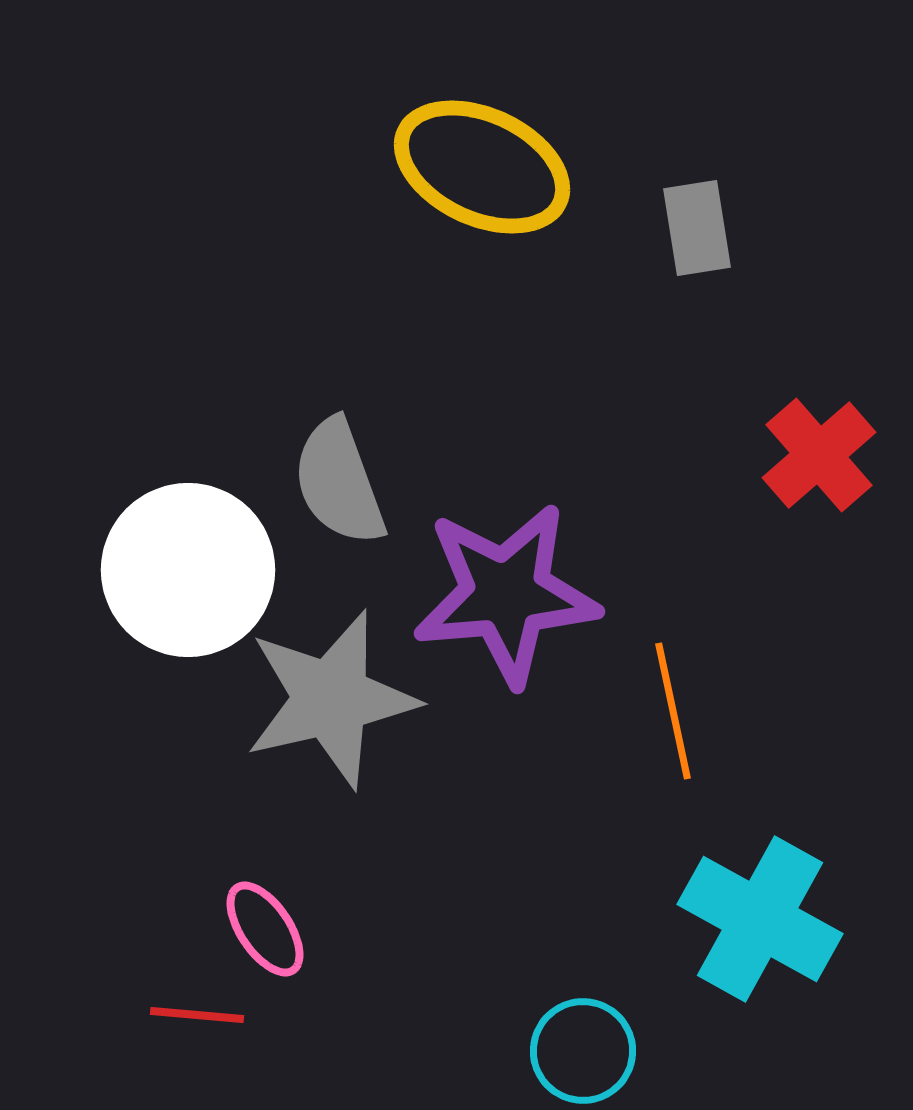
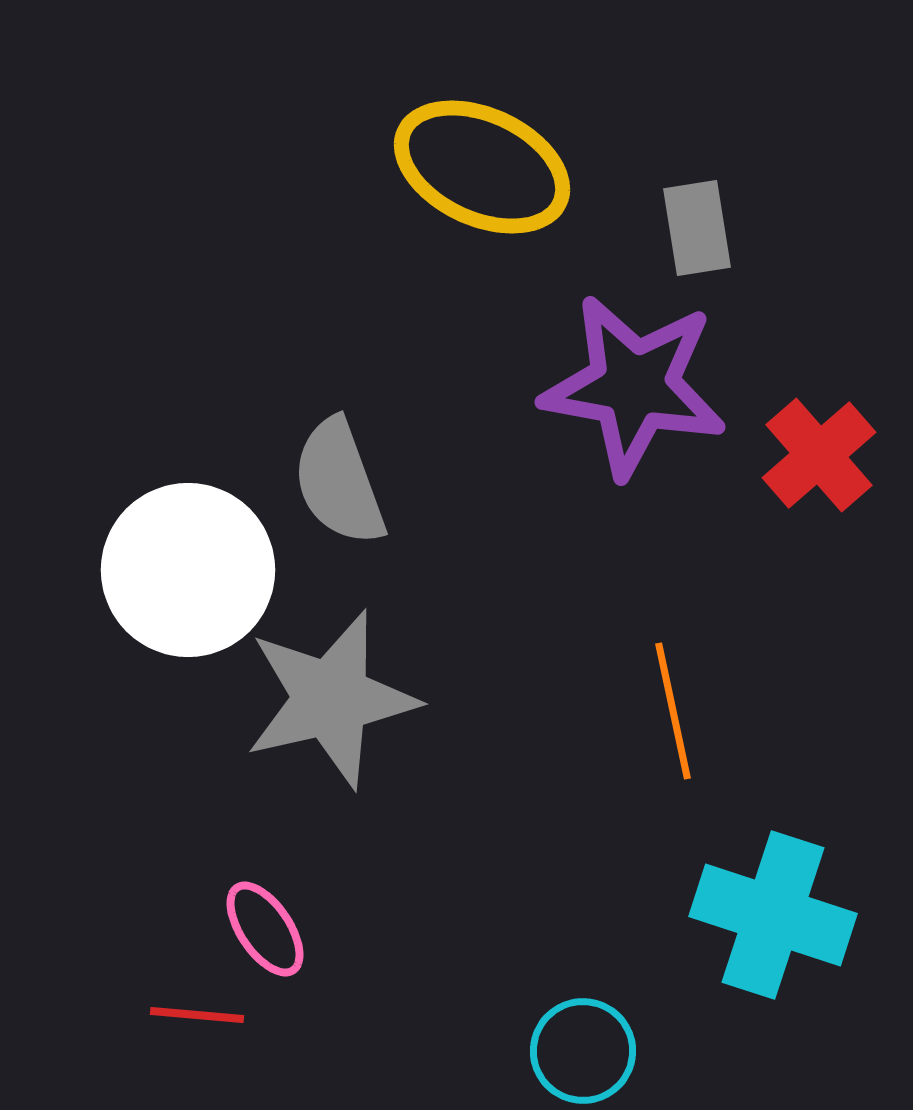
purple star: moved 128 px right, 208 px up; rotated 15 degrees clockwise
cyan cross: moved 13 px right, 4 px up; rotated 11 degrees counterclockwise
